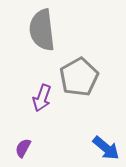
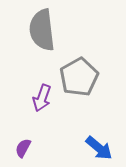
blue arrow: moved 7 px left
